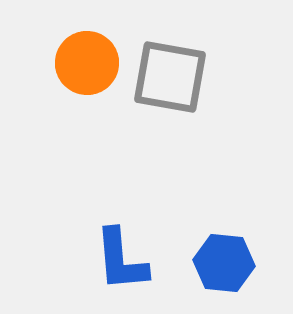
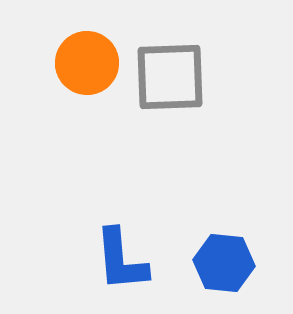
gray square: rotated 12 degrees counterclockwise
